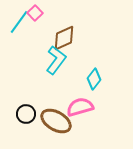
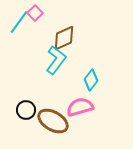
cyan diamond: moved 3 px left, 1 px down
black circle: moved 4 px up
brown ellipse: moved 3 px left
